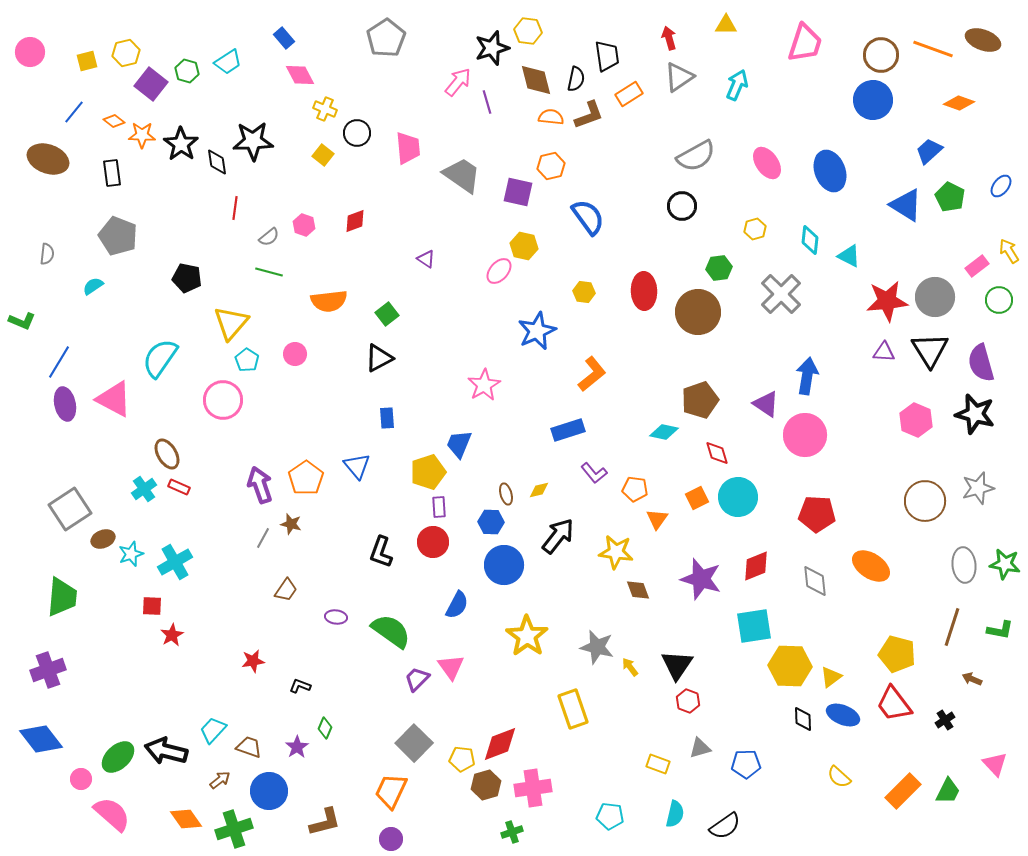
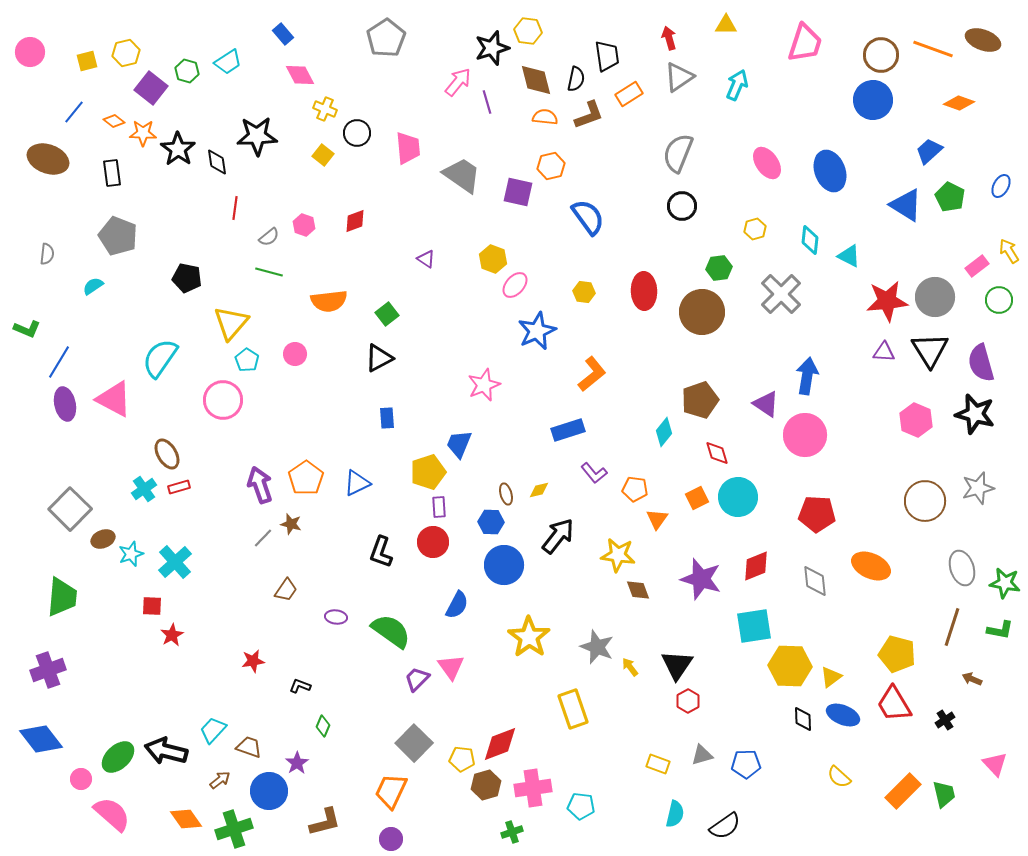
blue rectangle at (284, 38): moved 1 px left, 4 px up
purple square at (151, 84): moved 4 px down
orange semicircle at (551, 117): moved 6 px left
orange star at (142, 135): moved 1 px right, 2 px up
black star at (253, 141): moved 4 px right, 5 px up
black star at (181, 144): moved 3 px left, 5 px down
gray semicircle at (696, 156): moved 18 px left, 3 px up; rotated 141 degrees clockwise
blue ellipse at (1001, 186): rotated 10 degrees counterclockwise
yellow hexagon at (524, 246): moved 31 px left, 13 px down; rotated 8 degrees clockwise
pink ellipse at (499, 271): moved 16 px right, 14 px down
brown circle at (698, 312): moved 4 px right
green L-shape at (22, 321): moved 5 px right, 8 px down
pink star at (484, 385): rotated 8 degrees clockwise
cyan diamond at (664, 432): rotated 64 degrees counterclockwise
blue triangle at (357, 466): moved 17 px down; rotated 44 degrees clockwise
red rectangle at (179, 487): rotated 40 degrees counterclockwise
gray square at (70, 509): rotated 12 degrees counterclockwise
gray line at (263, 538): rotated 15 degrees clockwise
yellow star at (616, 552): moved 2 px right, 3 px down
cyan cross at (175, 562): rotated 12 degrees counterclockwise
green star at (1005, 564): moved 19 px down
gray ellipse at (964, 565): moved 2 px left, 3 px down; rotated 12 degrees counterclockwise
orange ellipse at (871, 566): rotated 9 degrees counterclockwise
yellow star at (527, 636): moved 2 px right, 1 px down
gray star at (597, 647): rotated 8 degrees clockwise
red hexagon at (688, 701): rotated 10 degrees clockwise
red trapezoid at (894, 704): rotated 6 degrees clockwise
green diamond at (325, 728): moved 2 px left, 2 px up
purple star at (297, 747): moved 16 px down
gray triangle at (700, 748): moved 2 px right, 7 px down
green trapezoid at (948, 791): moved 4 px left, 3 px down; rotated 40 degrees counterclockwise
cyan pentagon at (610, 816): moved 29 px left, 10 px up
